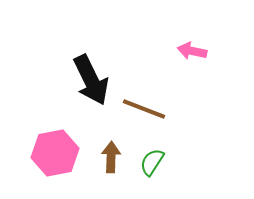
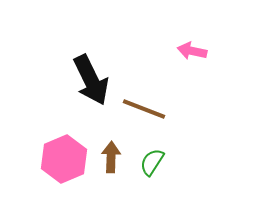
pink hexagon: moved 9 px right, 6 px down; rotated 12 degrees counterclockwise
